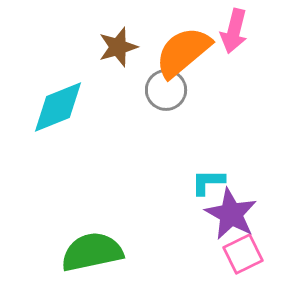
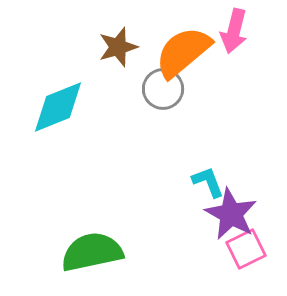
gray circle: moved 3 px left, 1 px up
cyan L-shape: rotated 69 degrees clockwise
pink square: moved 3 px right, 5 px up
